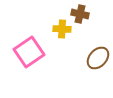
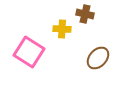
brown cross: moved 5 px right
pink square: rotated 24 degrees counterclockwise
